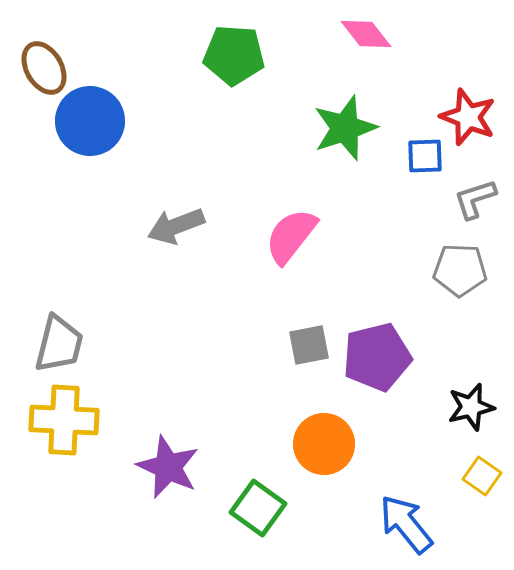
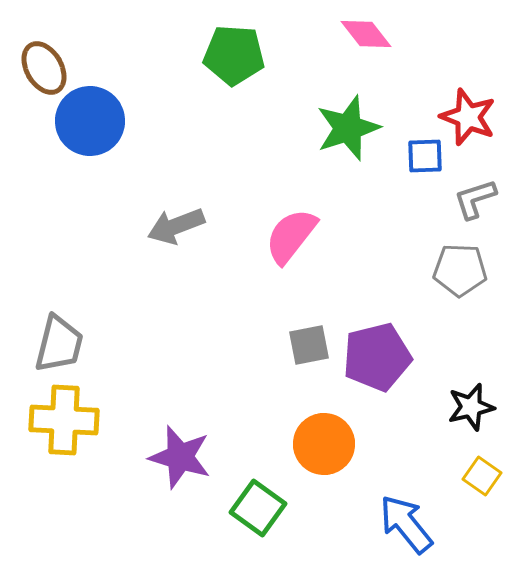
green star: moved 3 px right
purple star: moved 12 px right, 10 px up; rotated 8 degrees counterclockwise
